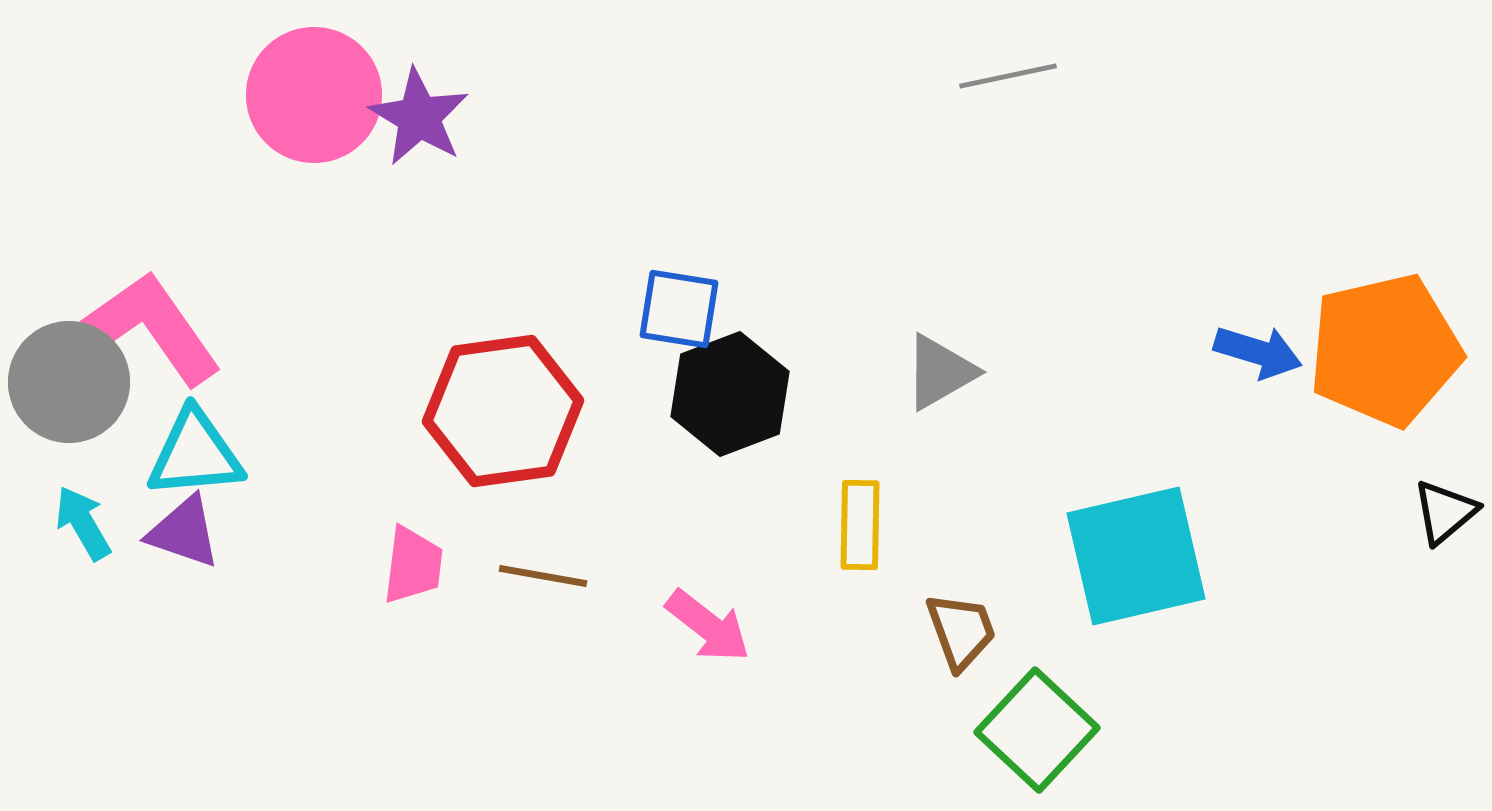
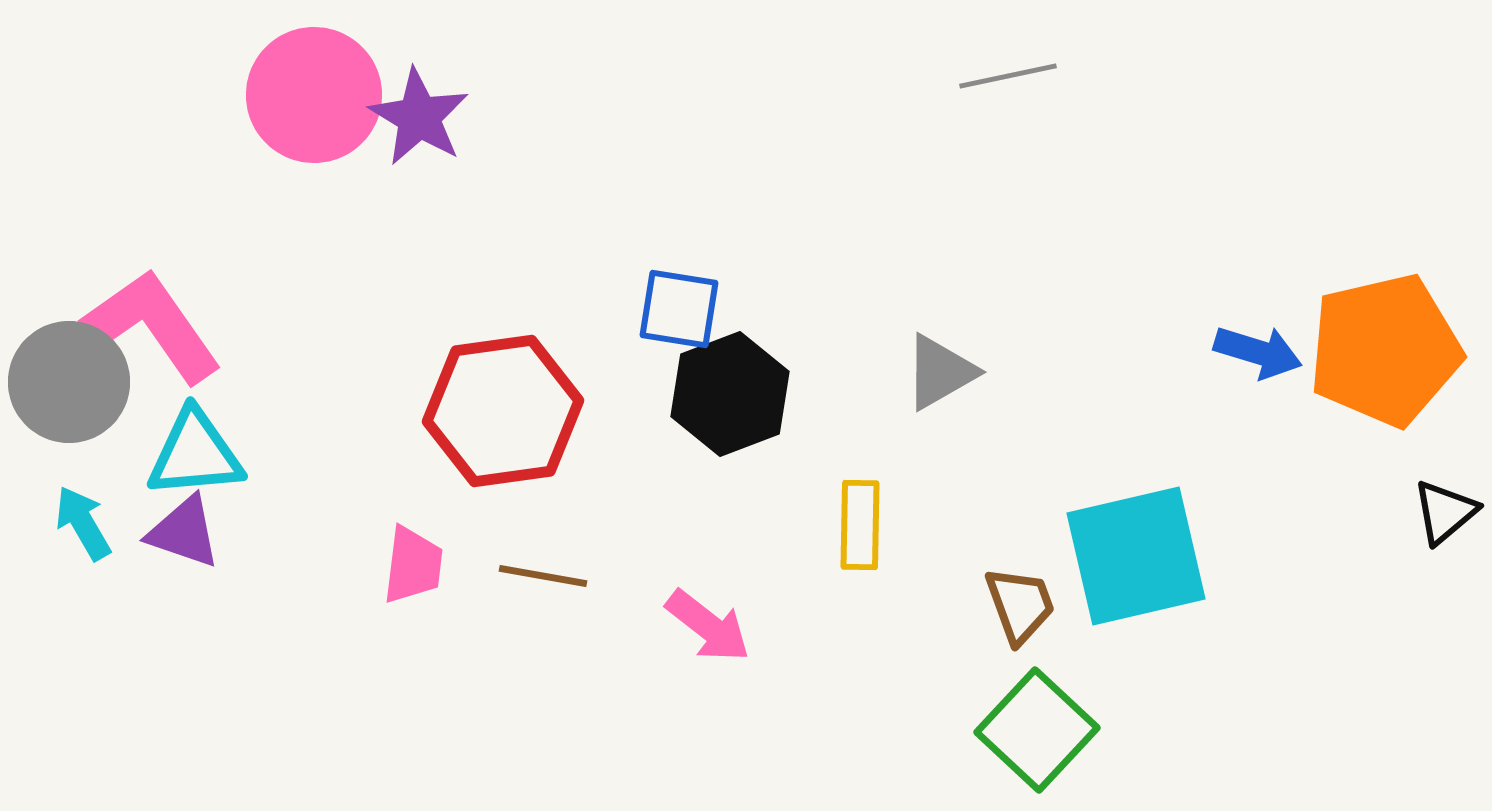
pink L-shape: moved 2 px up
brown trapezoid: moved 59 px right, 26 px up
